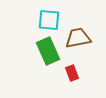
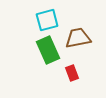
cyan square: moved 2 px left; rotated 20 degrees counterclockwise
green rectangle: moved 1 px up
